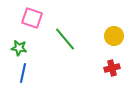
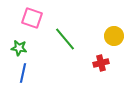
red cross: moved 11 px left, 5 px up
